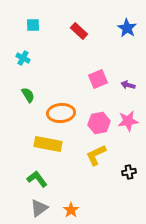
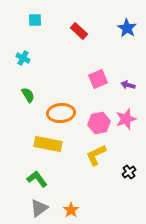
cyan square: moved 2 px right, 5 px up
pink star: moved 2 px left, 2 px up; rotated 10 degrees counterclockwise
black cross: rotated 24 degrees counterclockwise
